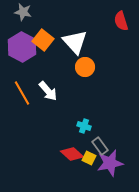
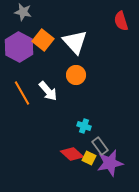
purple hexagon: moved 3 px left
orange circle: moved 9 px left, 8 px down
